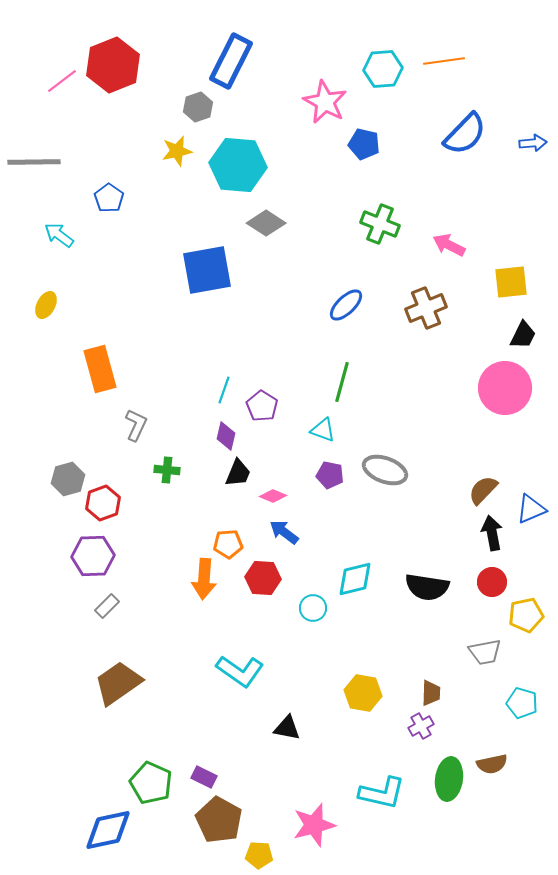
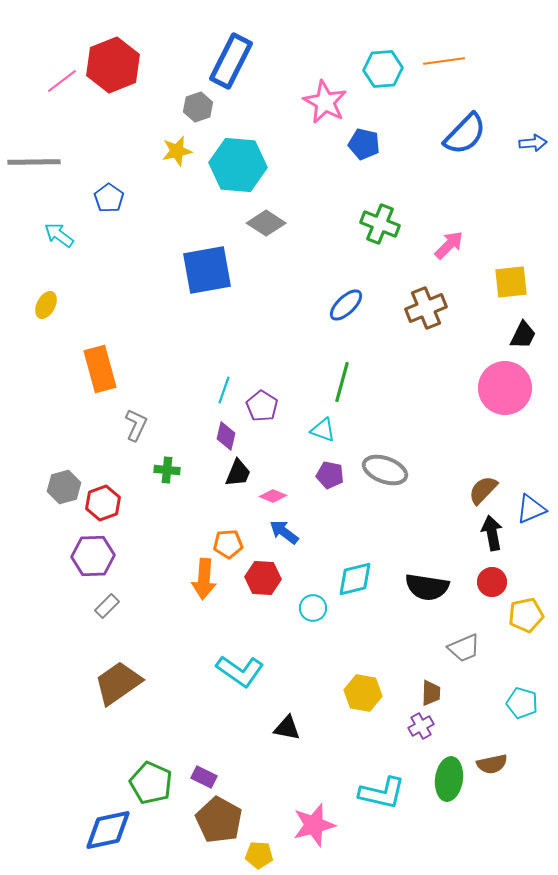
pink arrow at (449, 245): rotated 108 degrees clockwise
gray hexagon at (68, 479): moved 4 px left, 8 px down
gray trapezoid at (485, 652): moved 21 px left, 4 px up; rotated 12 degrees counterclockwise
